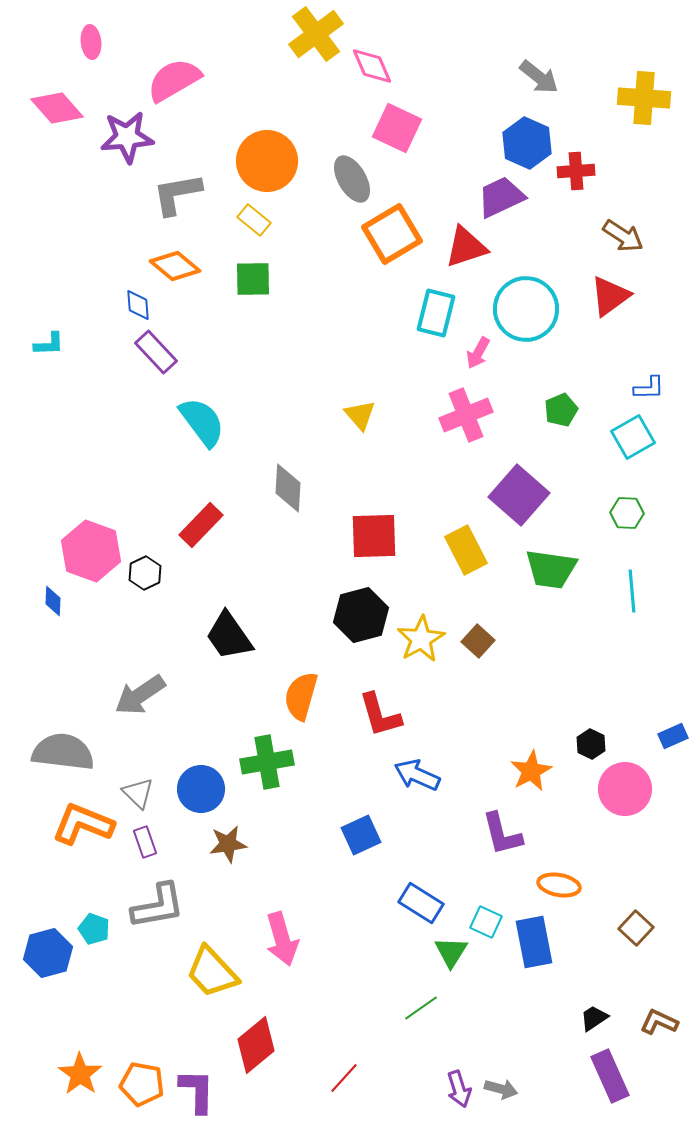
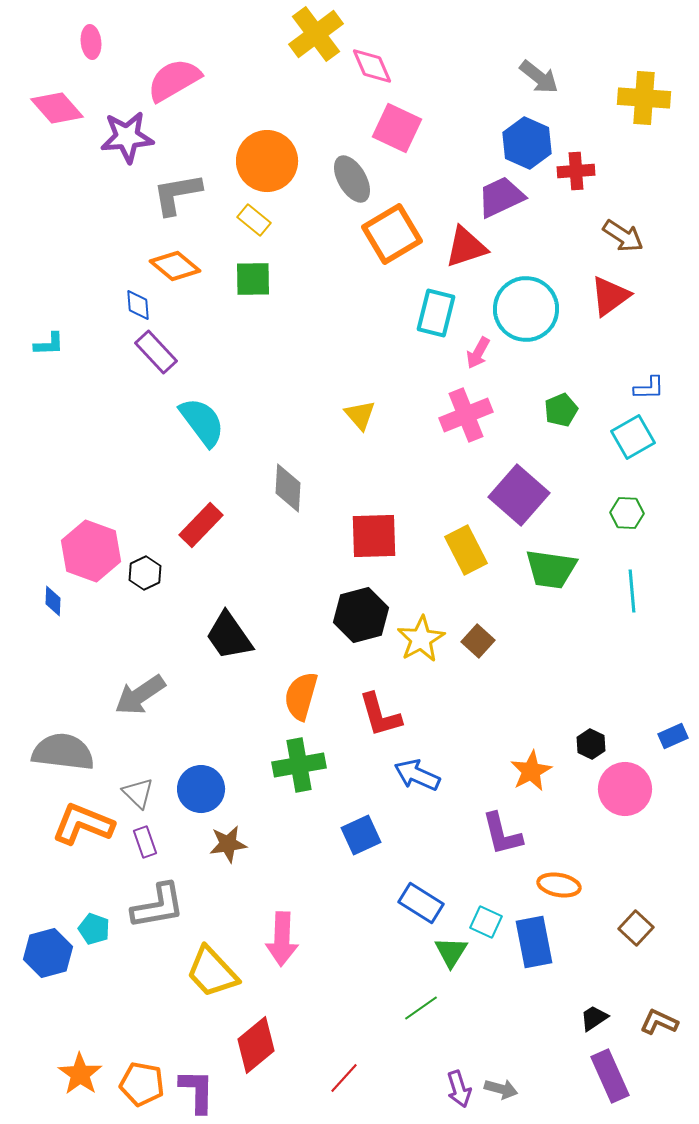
green cross at (267, 762): moved 32 px right, 3 px down
pink arrow at (282, 939): rotated 18 degrees clockwise
